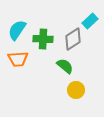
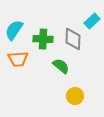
cyan rectangle: moved 2 px right
cyan semicircle: moved 3 px left
gray diamond: rotated 55 degrees counterclockwise
green semicircle: moved 4 px left
yellow circle: moved 1 px left, 6 px down
